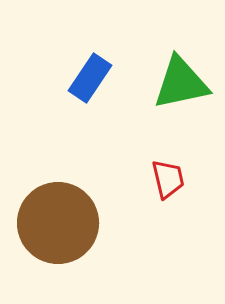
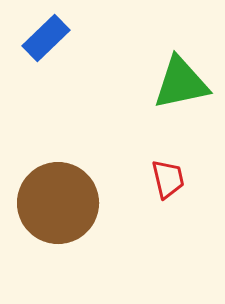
blue rectangle: moved 44 px left, 40 px up; rotated 12 degrees clockwise
brown circle: moved 20 px up
